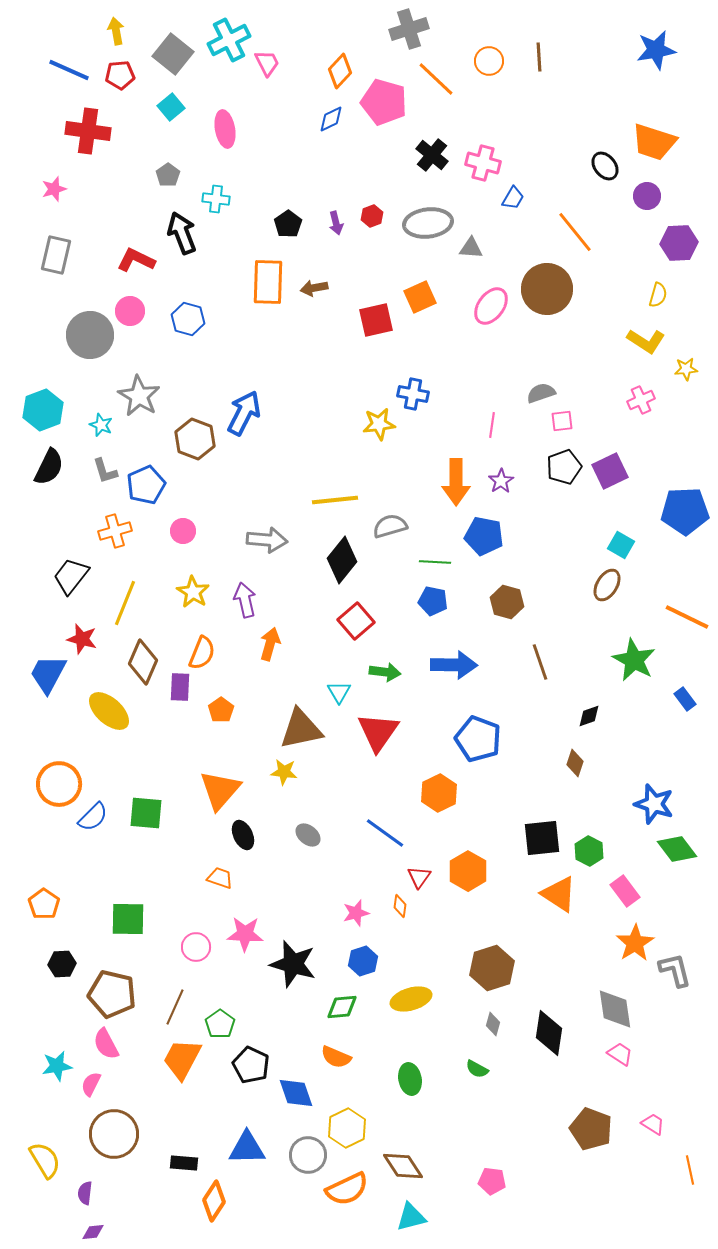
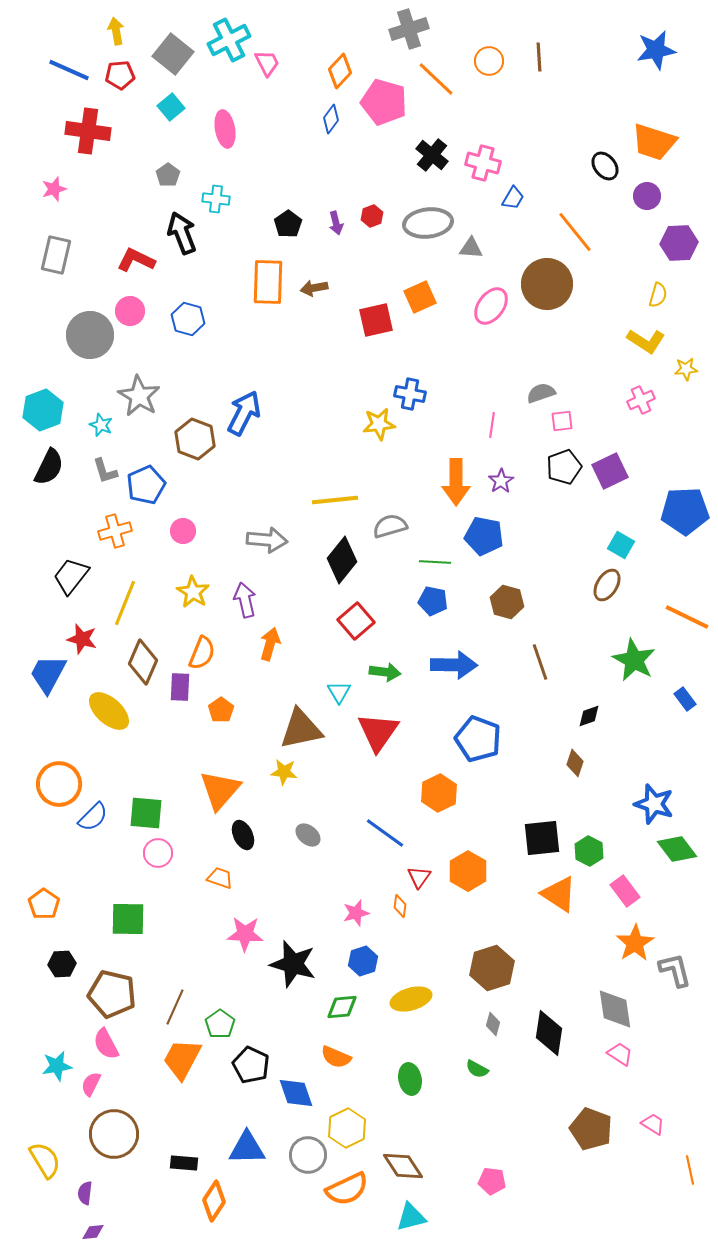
blue diamond at (331, 119): rotated 28 degrees counterclockwise
brown circle at (547, 289): moved 5 px up
blue cross at (413, 394): moved 3 px left
pink circle at (196, 947): moved 38 px left, 94 px up
